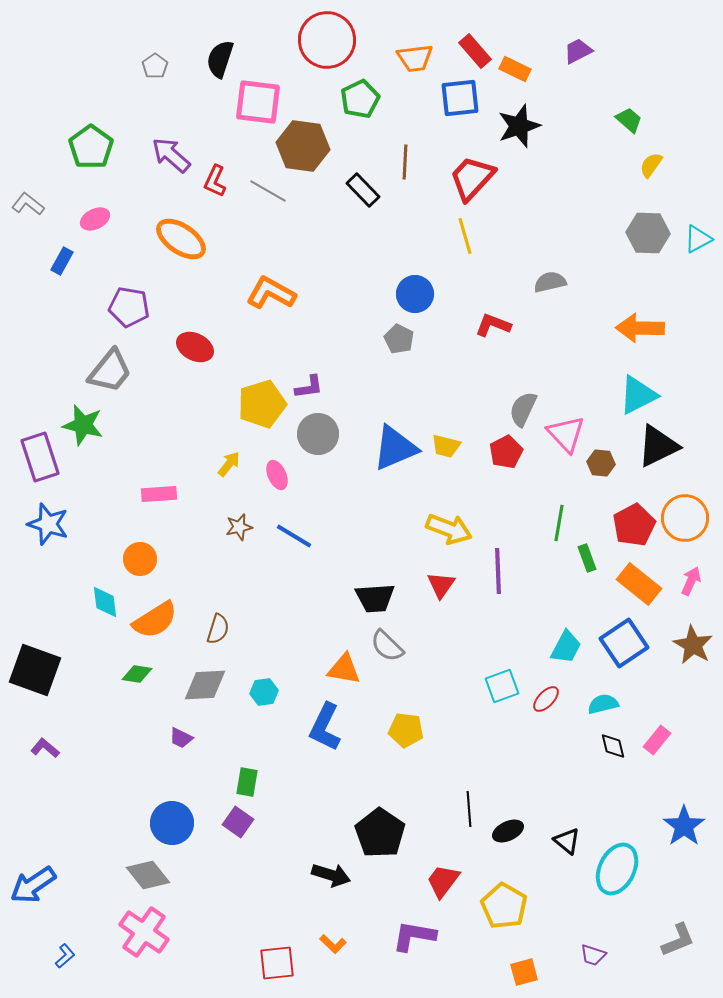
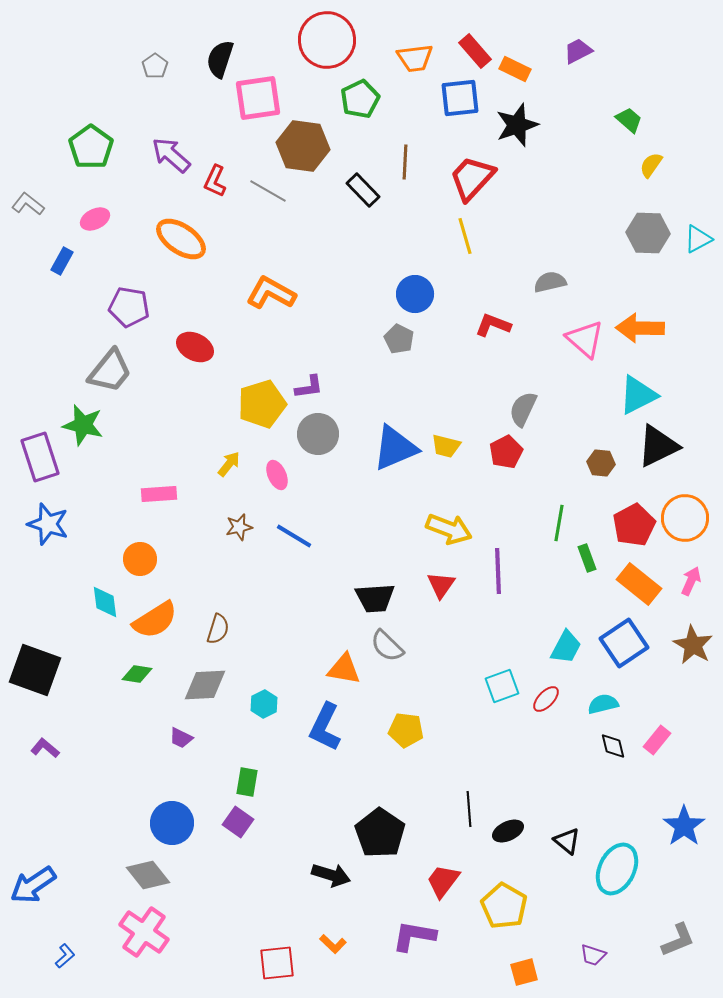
pink square at (258, 102): moved 4 px up; rotated 15 degrees counterclockwise
black star at (519, 126): moved 2 px left, 1 px up
pink triangle at (566, 434): moved 19 px right, 95 px up; rotated 6 degrees counterclockwise
cyan hexagon at (264, 692): moved 12 px down; rotated 20 degrees counterclockwise
